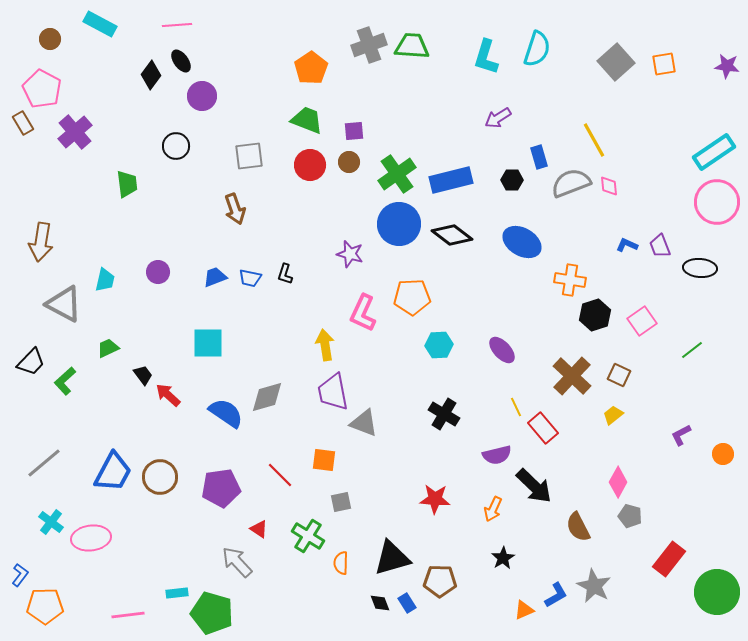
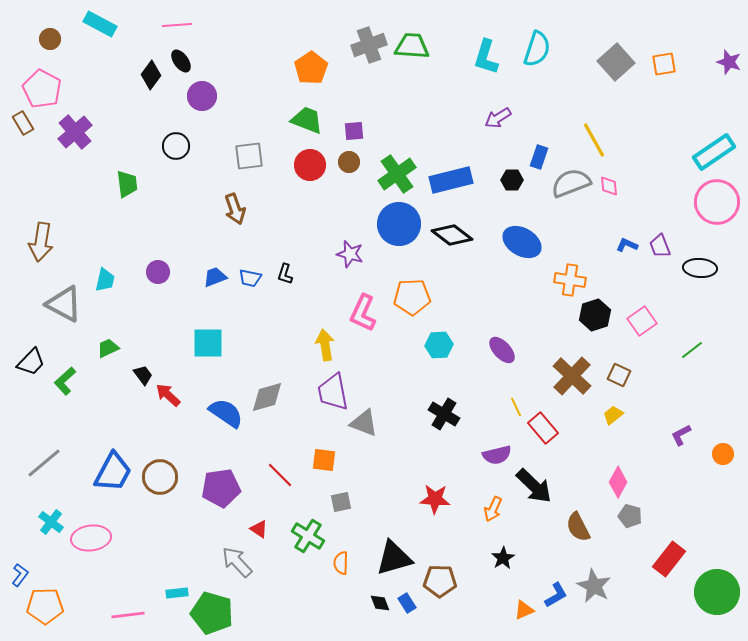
purple star at (727, 66): moved 2 px right, 4 px up; rotated 10 degrees clockwise
blue rectangle at (539, 157): rotated 35 degrees clockwise
black triangle at (392, 558): moved 2 px right
